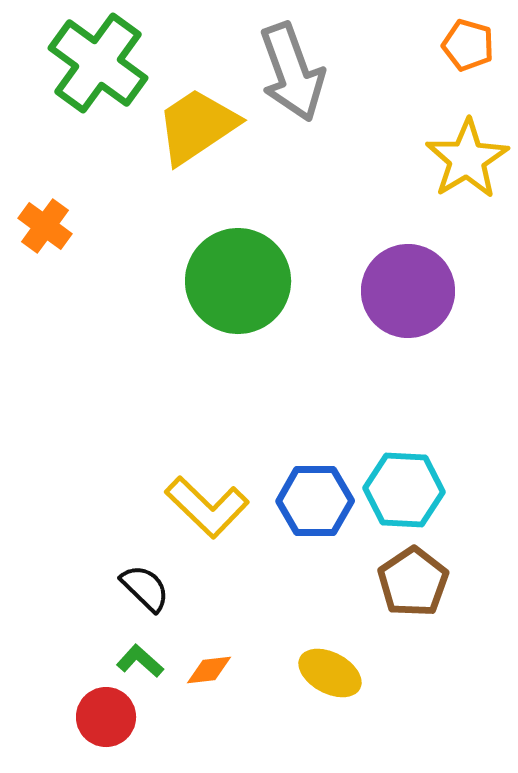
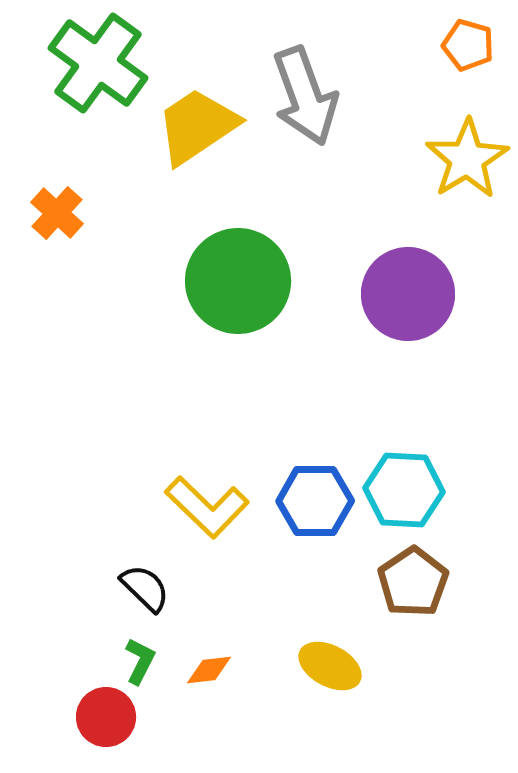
gray arrow: moved 13 px right, 24 px down
orange cross: moved 12 px right, 13 px up; rotated 6 degrees clockwise
purple circle: moved 3 px down
green L-shape: rotated 75 degrees clockwise
yellow ellipse: moved 7 px up
